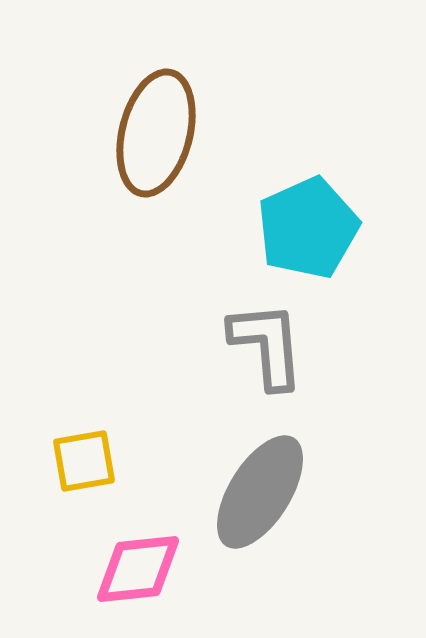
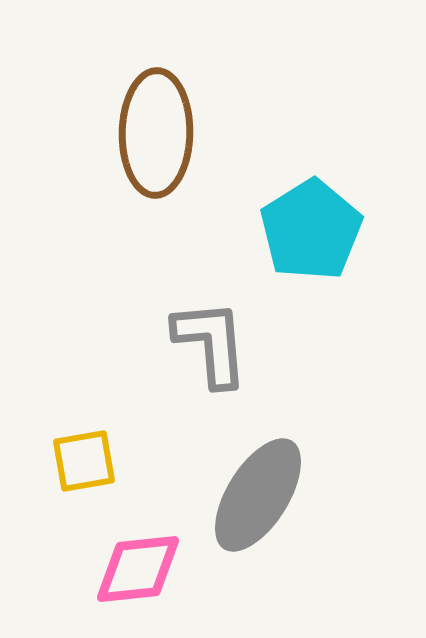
brown ellipse: rotated 13 degrees counterclockwise
cyan pentagon: moved 3 px right, 2 px down; rotated 8 degrees counterclockwise
gray L-shape: moved 56 px left, 2 px up
gray ellipse: moved 2 px left, 3 px down
